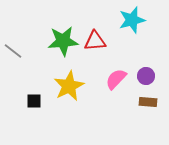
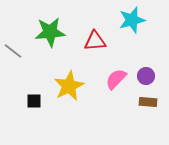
green star: moved 13 px left, 9 px up
